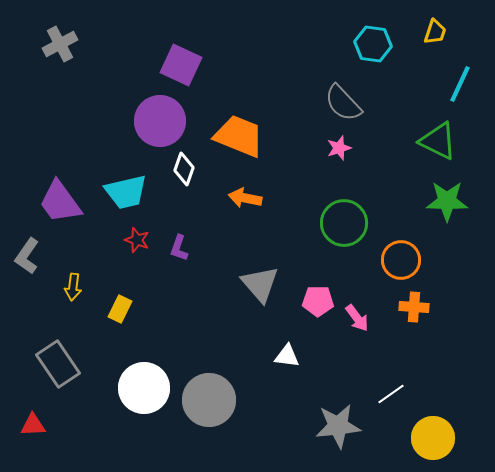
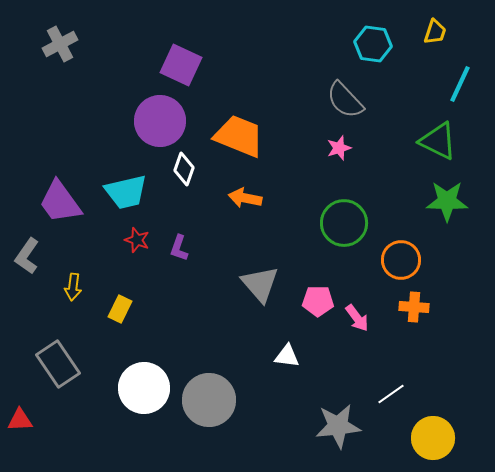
gray semicircle: moved 2 px right, 3 px up
red triangle: moved 13 px left, 5 px up
